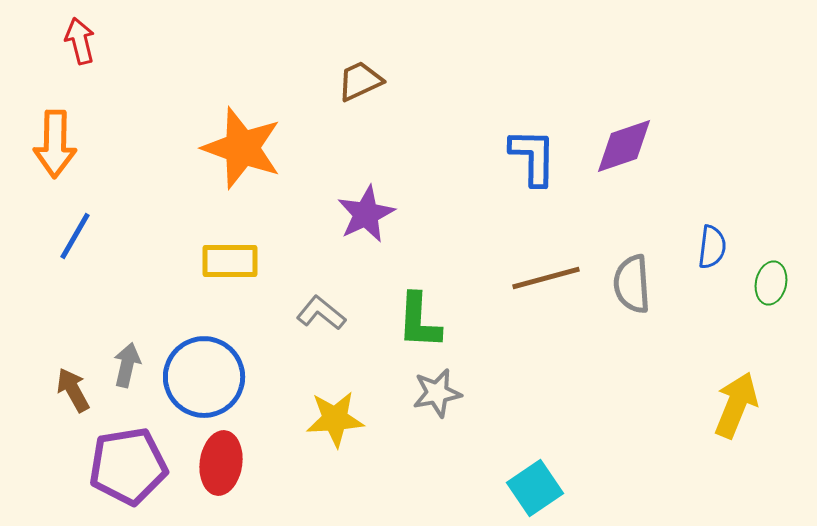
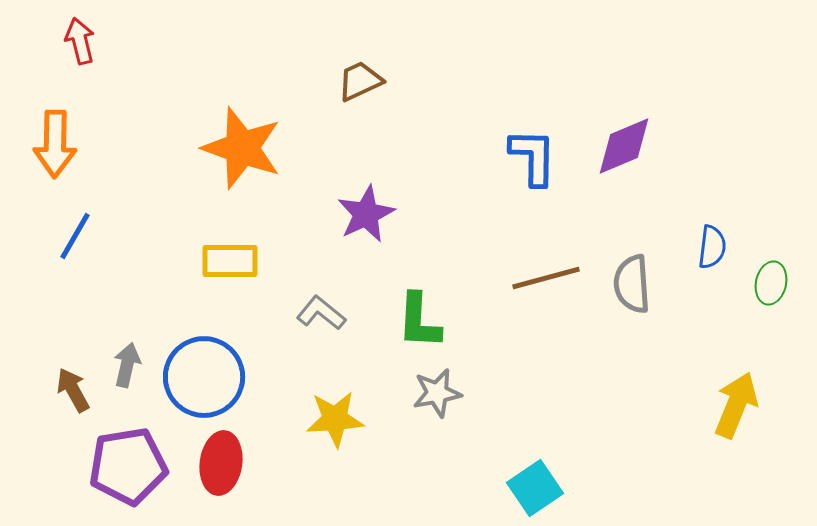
purple diamond: rotated 4 degrees counterclockwise
